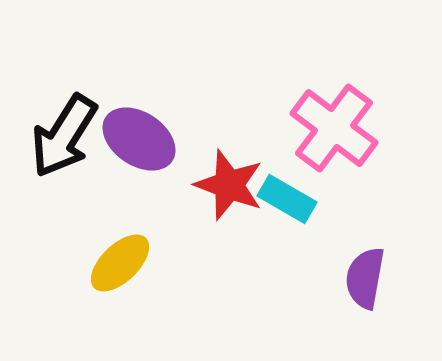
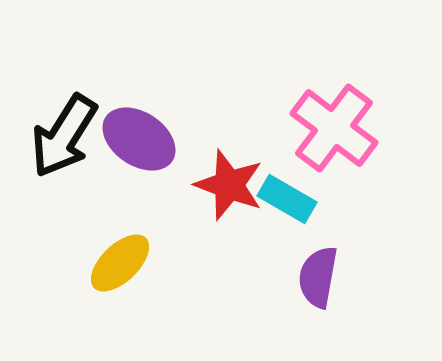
purple semicircle: moved 47 px left, 1 px up
